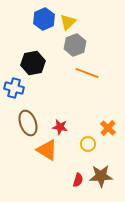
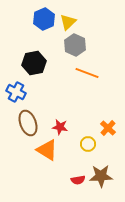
gray hexagon: rotated 15 degrees counterclockwise
black hexagon: moved 1 px right
blue cross: moved 2 px right, 4 px down; rotated 12 degrees clockwise
red semicircle: rotated 64 degrees clockwise
